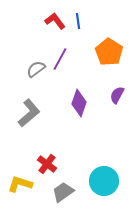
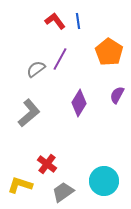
purple diamond: rotated 12 degrees clockwise
yellow L-shape: moved 1 px down
